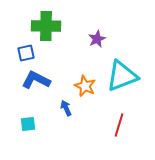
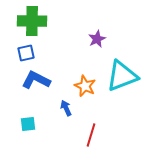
green cross: moved 14 px left, 5 px up
red line: moved 28 px left, 10 px down
